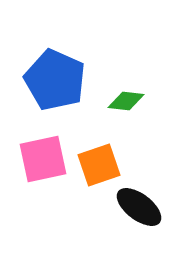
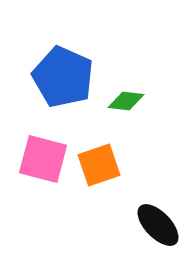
blue pentagon: moved 8 px right, 3 px up
pink square: rotated 27 degrees clockwise
black ellipse: moved 19 px right, 18 px down; rotated 9 degrees clockwise
